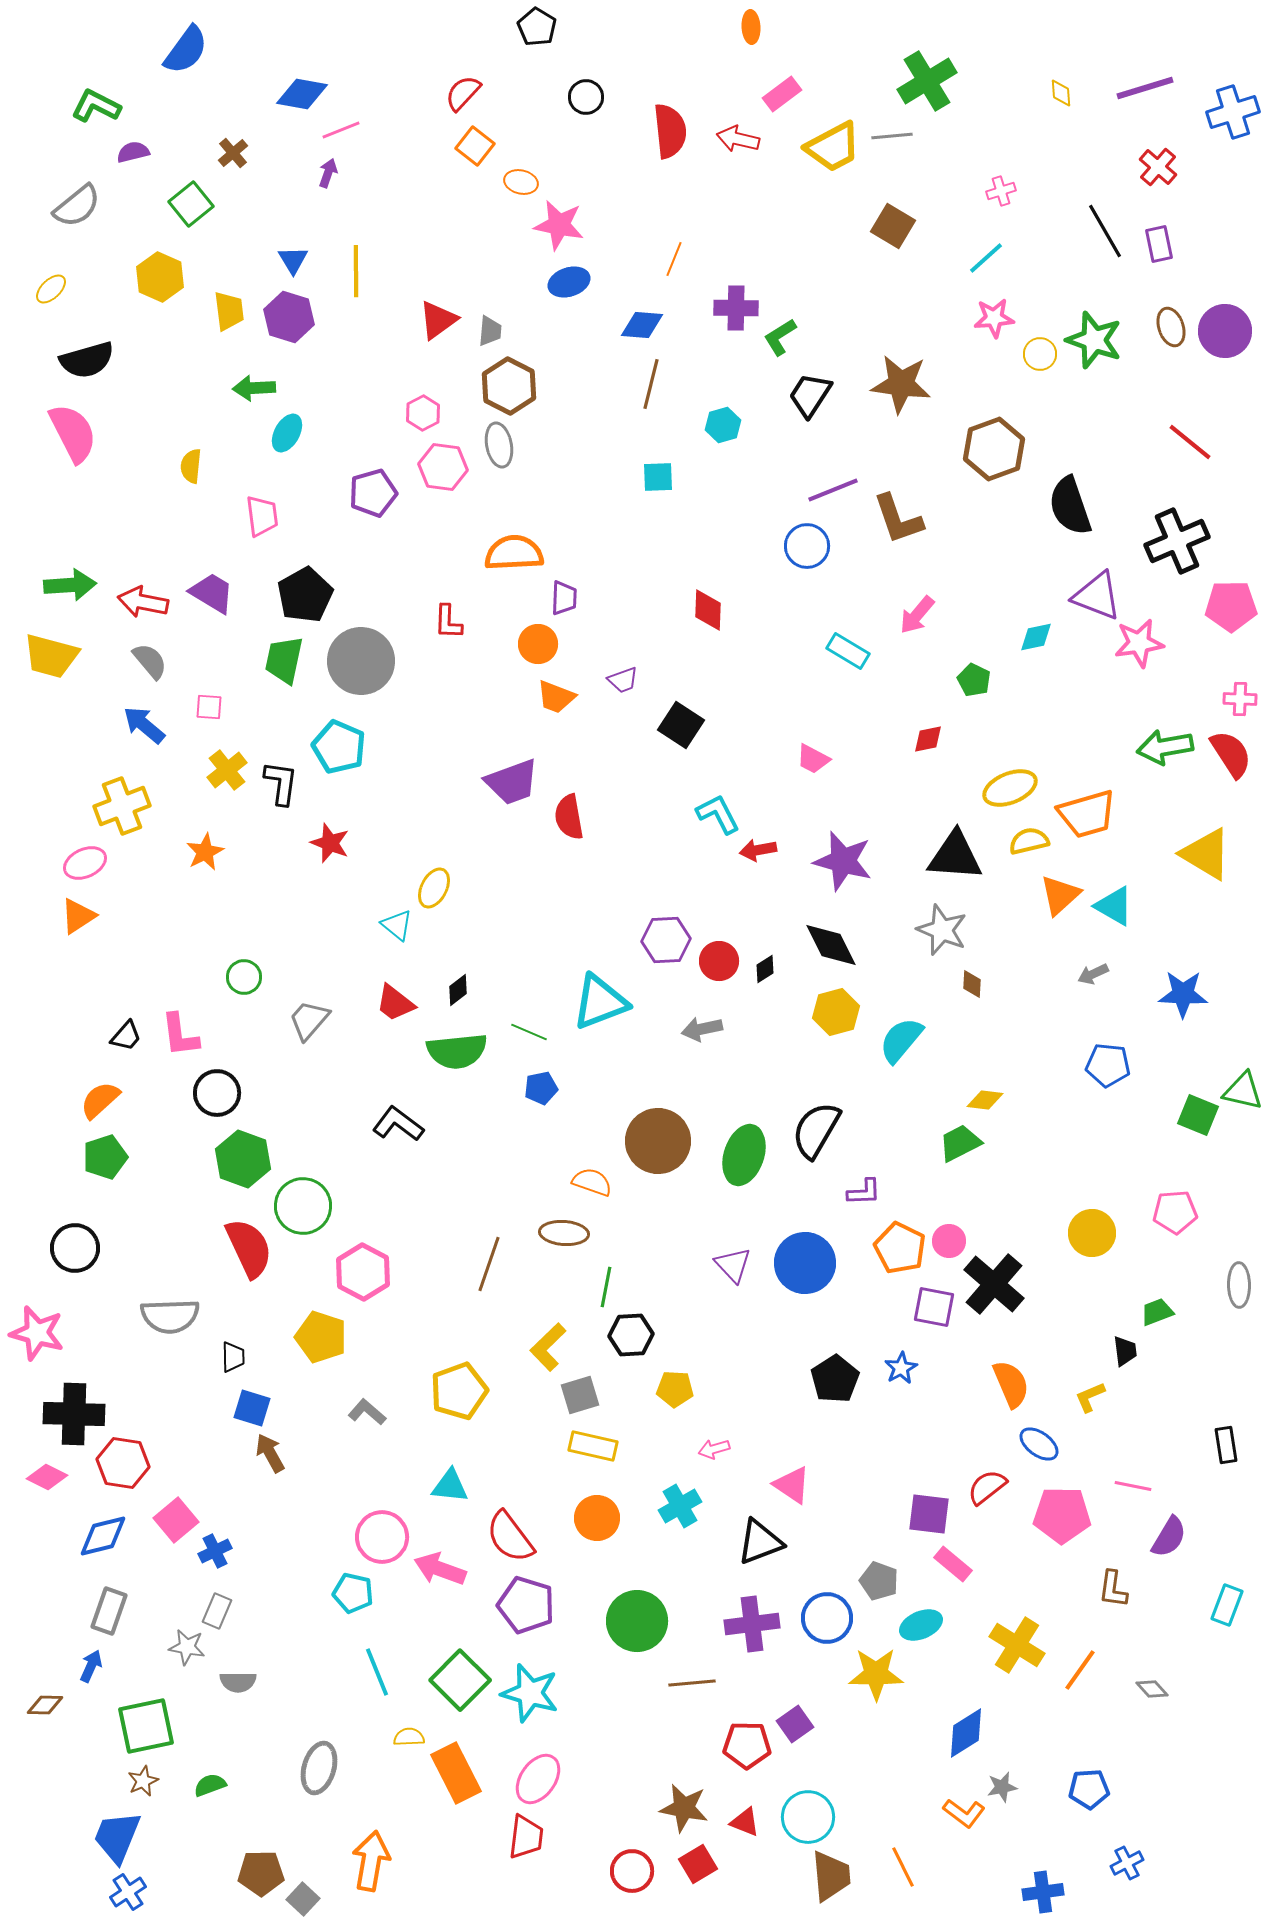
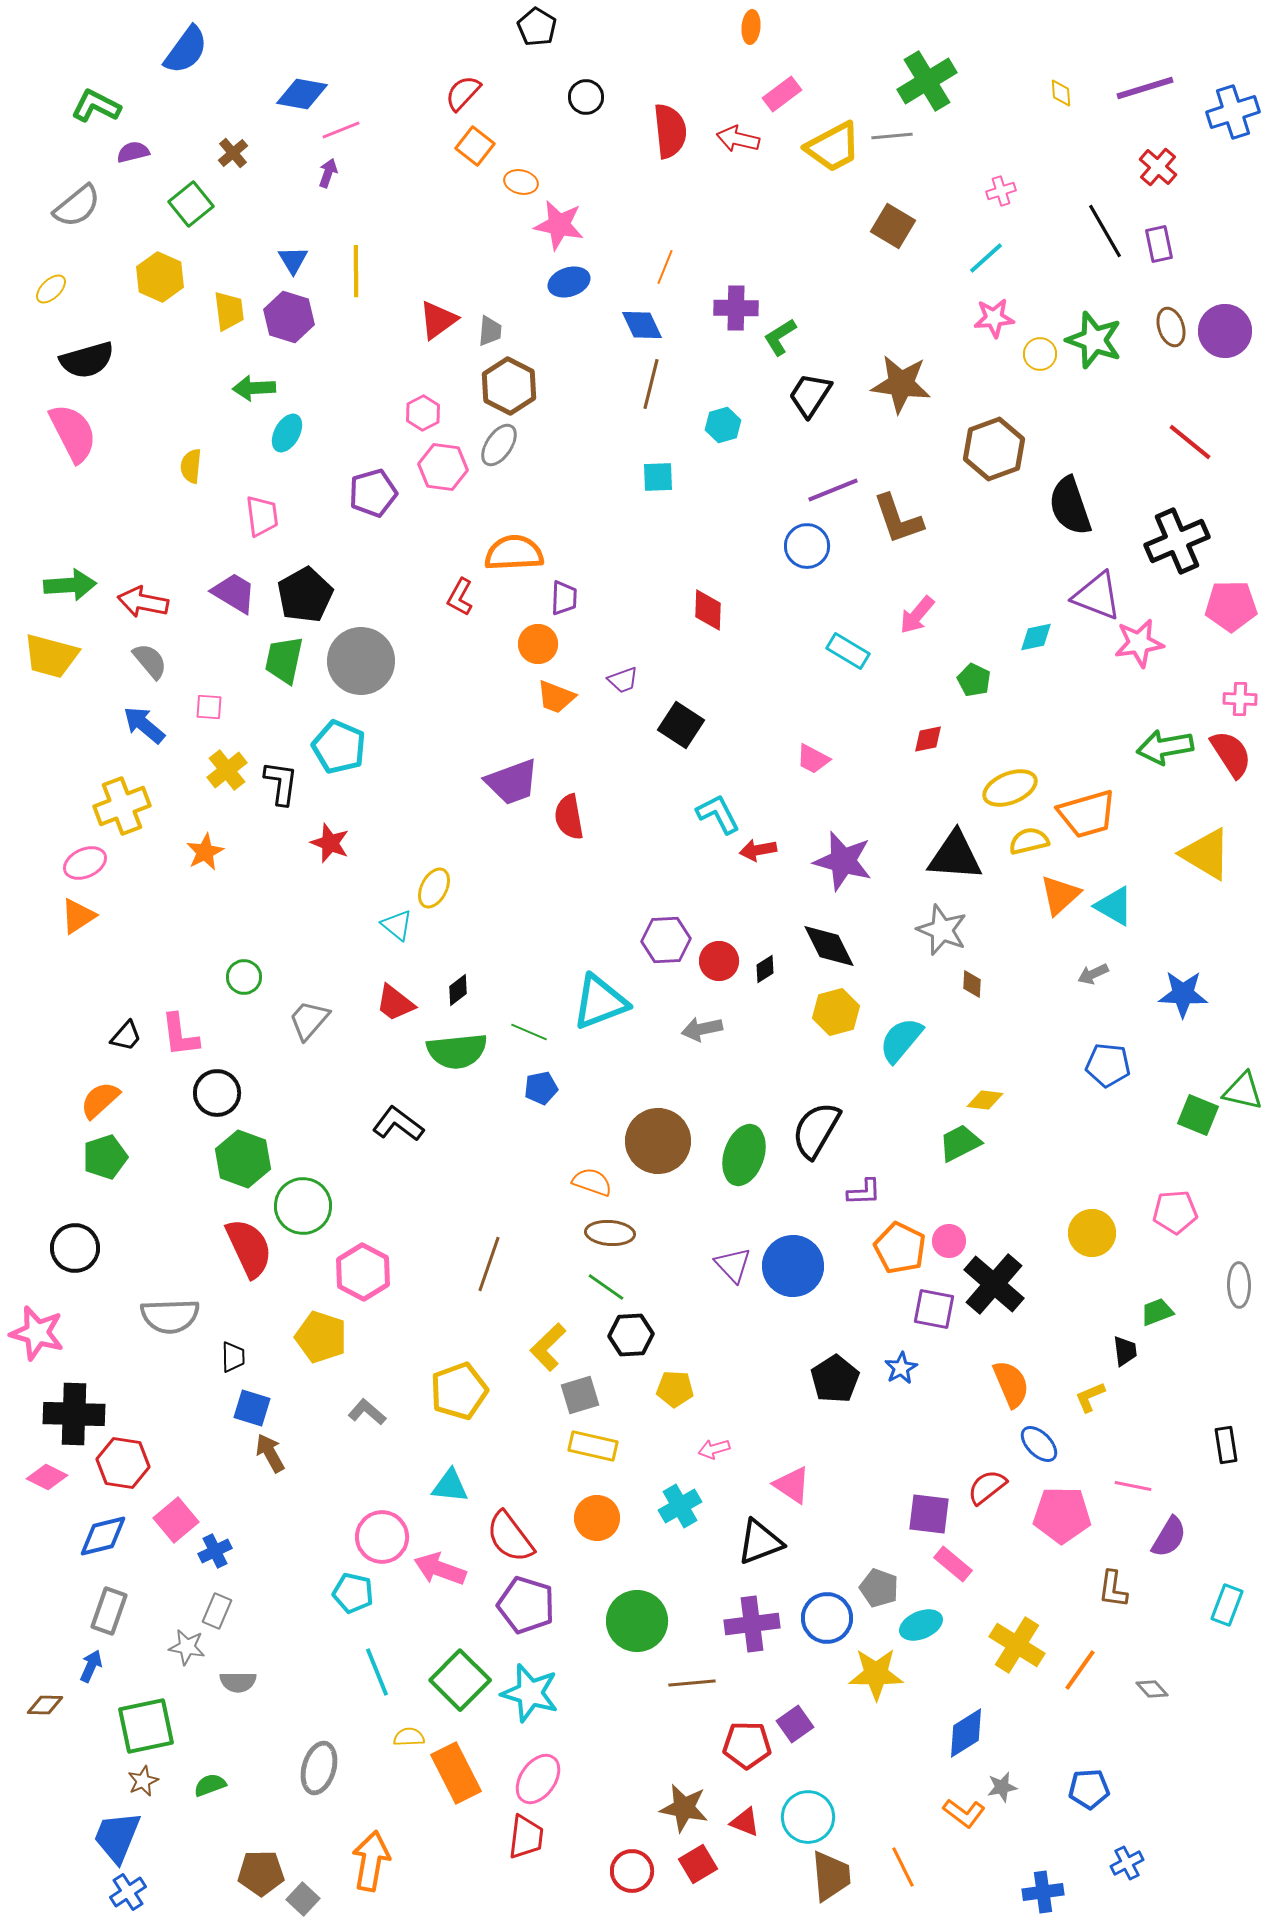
orange ellipse at (751, 27): rotated 8 degrees clockwise
orange line at (674, 259): moved 9 px left, 8 px down
blue diamond at (642, 325): rotated 60 degrees clockwise
gray ellipse at (499, 445): rotated 45 degrees clockwise
purple trapezoid at (212, 593): moved 22 px right
red L-shape at (448, 622): moved 12 px right, 25 px up; rotated 27 degrees clockwise
black diamond at (831, 945): moved 2 px left, 1 px down
brown ellipse at (564, 1233): moved 46 px right
blue circle at (805, 1263): moved 12 px left, 3 px down
green line at (606, 1287): rotated 66 degrees counterclockwise
purple square at (934, 1307): moved 2 px down
blue ellipse at (1039, 1444): rotated 9 degrees clockwise
gray pentagon at (879, 1581): moved 7 px down
